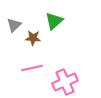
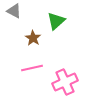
green triangle: moved 2 px right
gray triangle: moved 14 px up; rotated 49 degrees counterclockwise
brown star: rotated 28 degrees clockwise
